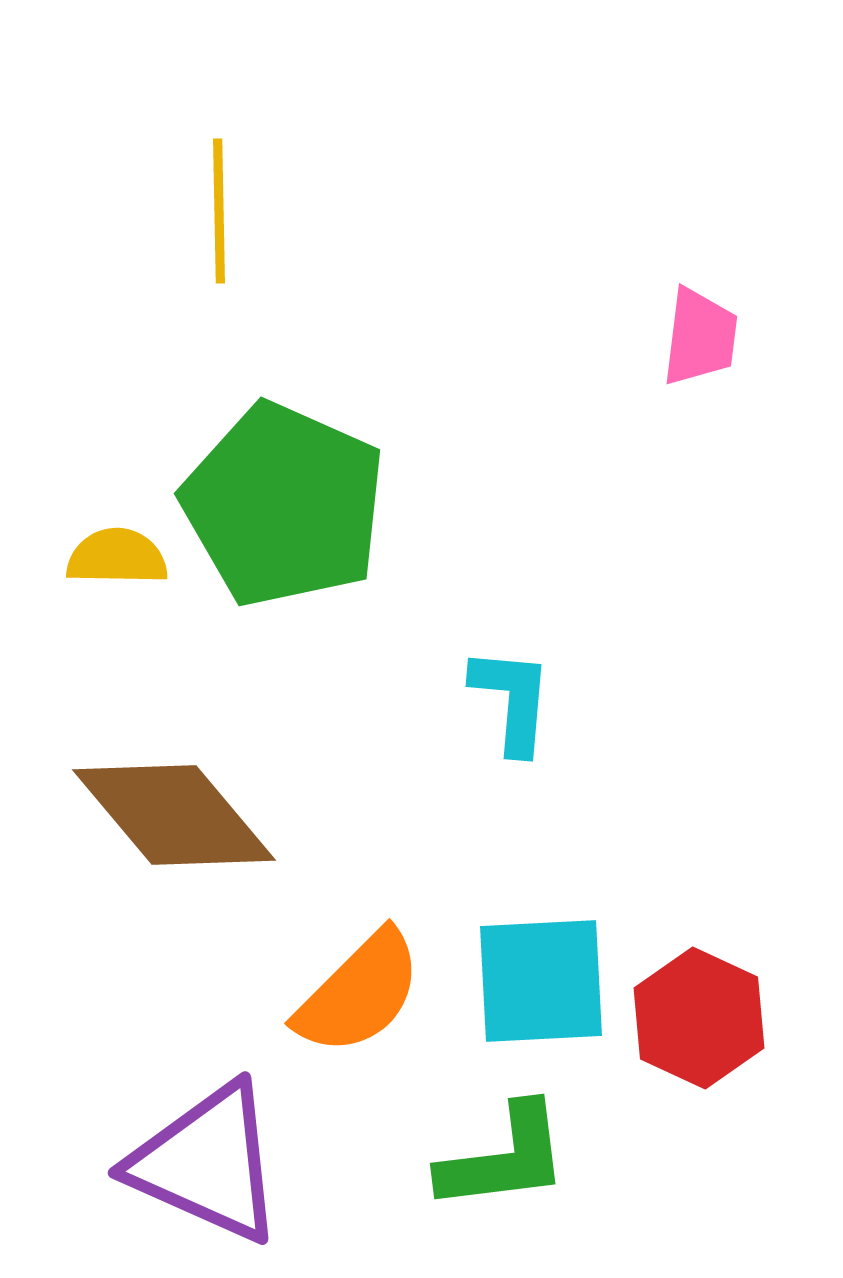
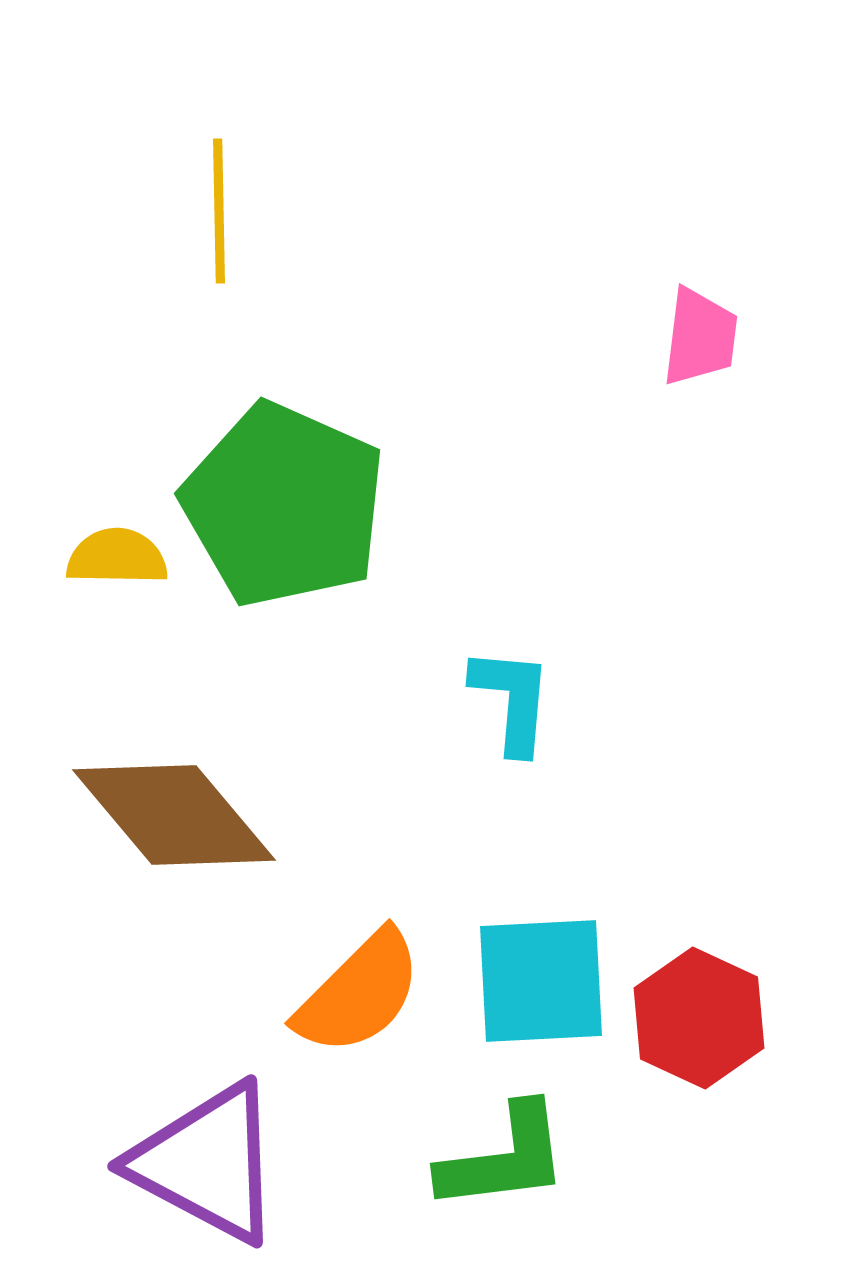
purple triangle: rotated 4 degrees clockwise
